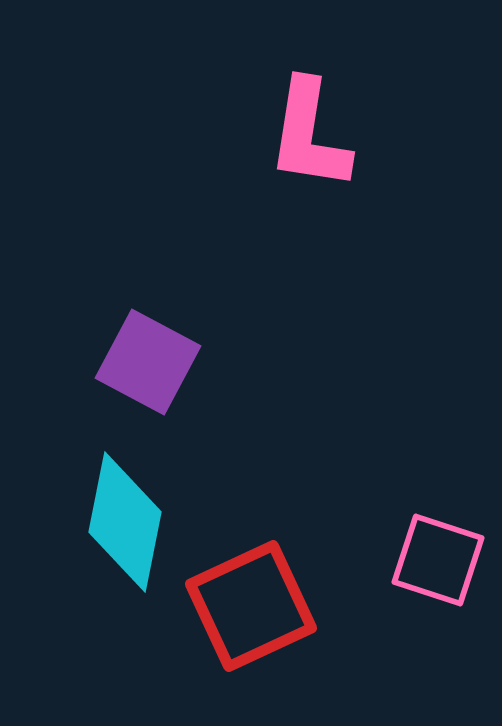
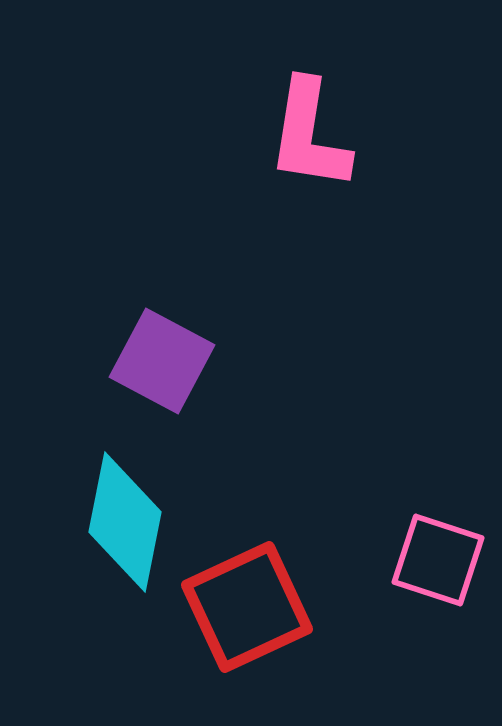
purple square: moved 14 px right, 1 px up
red square: moved 4 px left, 1 px down
